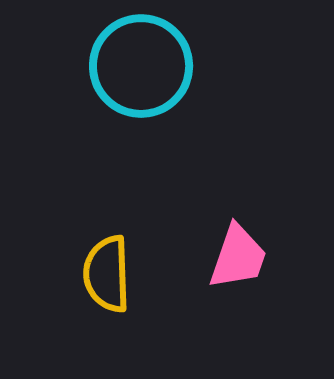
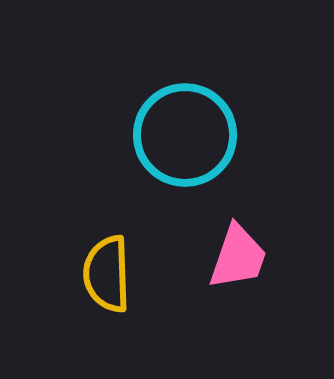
cyan circle: moved 44 px right, 69 px down
